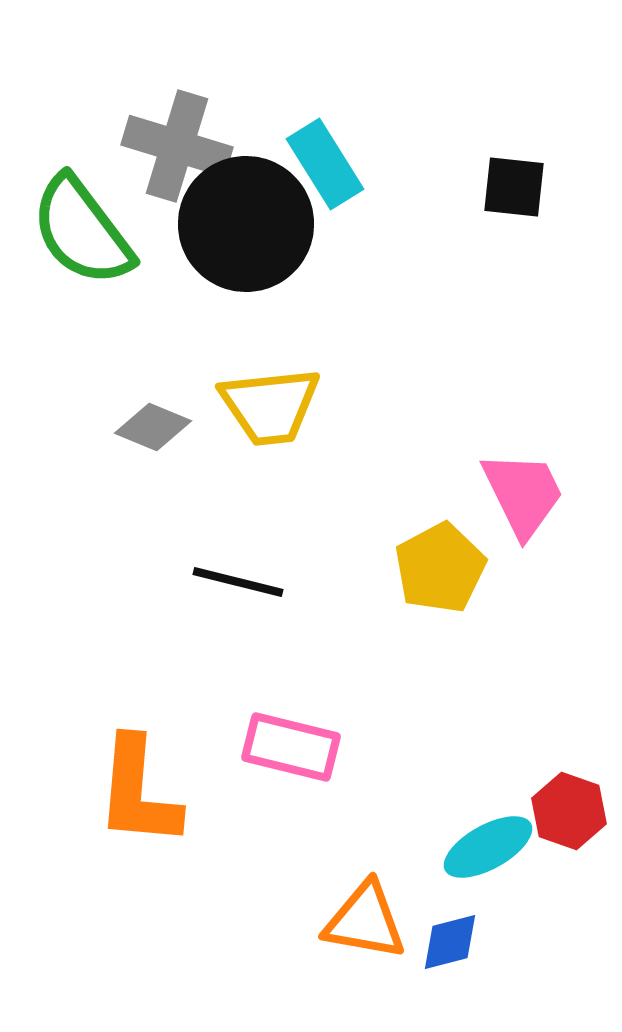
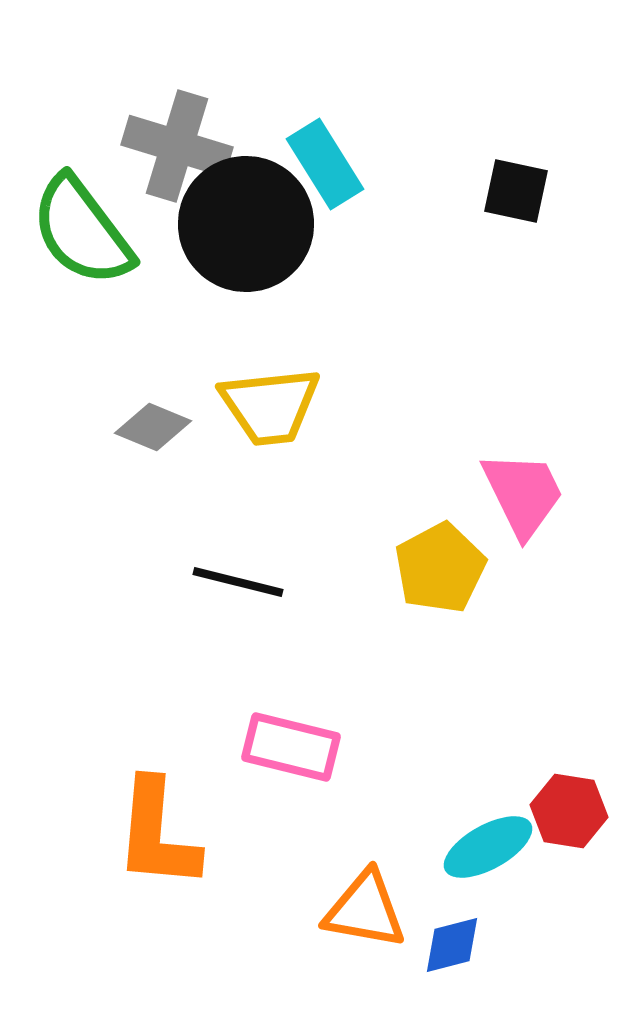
black square: moved 2 px right, 4 px down; rotated 6 degrees clockwise
orange L-shape: moved 19 px right, 42 px down
red hexagon: rotated 10 degrees counterclockwise
orange triangle: moved 11 px up
blue diamond: moved 2 px right, 3 px down
